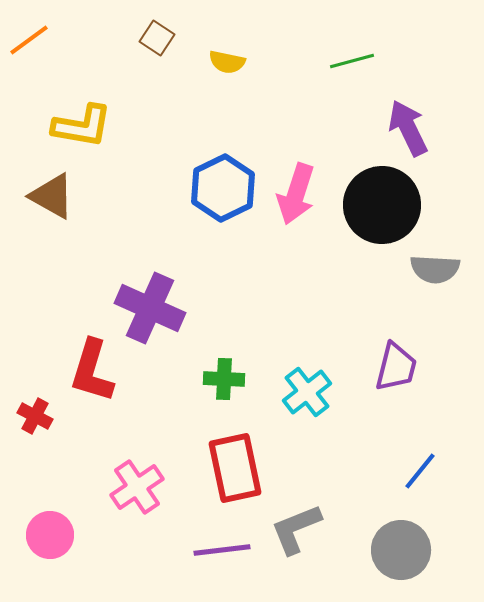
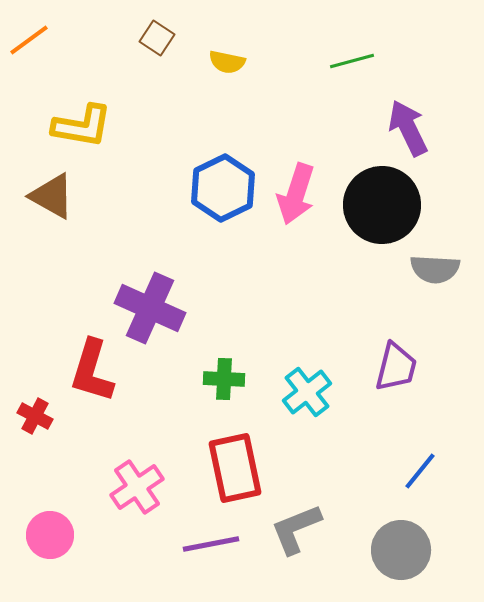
purple line: moved 11 px left, 6 px up; rotated 4 degrees counterclockwise
